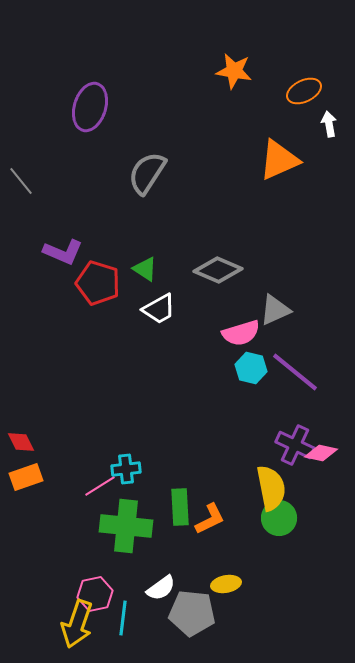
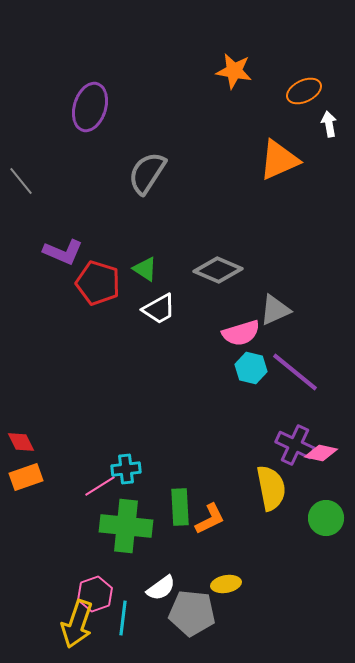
green circle: moved 47 px right
pink hexagon: rotated 8 degrees counterclockwise
